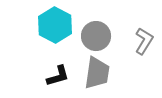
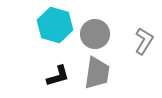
cyan hexagon: rotated 12 degrees counterclockwise
gray circle: moved 1 px left, 2 px up
